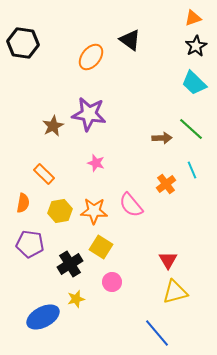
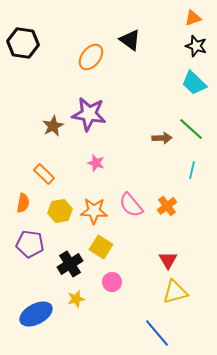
black star: rotated 25 degrees counterclockwise
cyan line: rotated 36 degrees clockwise
orange cross: moved 1 px right, 22 px down
blue ellipse: moved 7 px left, 3 px up
